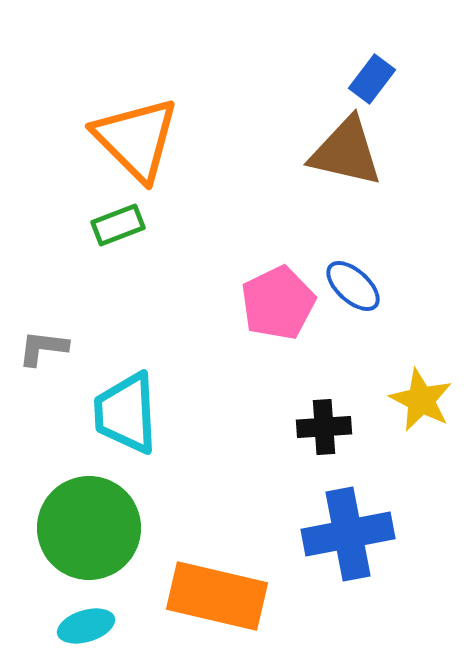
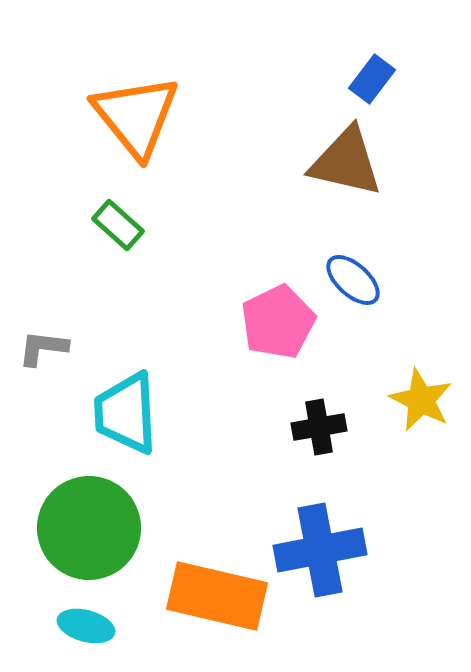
orange triangle: moved 23 px up; rotated 6 degrees clockwise
brown triangle: moved 10 px down
green rectangle: rotated 63 degrees clockwise
blue ellipse: moved 6 px up
pink pentagon: moved 19 px down
black cross: moved 5 px left; rotated 6 degrees counterclockwise
blue cross: moved 28 px left, 16 px down
cyan ellipse: rotated 32 degrees clockwise
